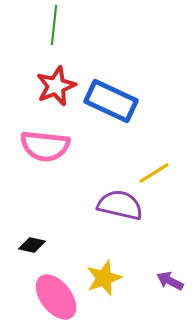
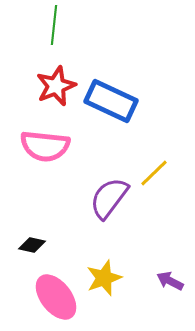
yellow line: rotated 12 degrees counterclockwise
purple semicircle: moved 11 px left, 7 px up; rotated 66 degrees counterclockwise
